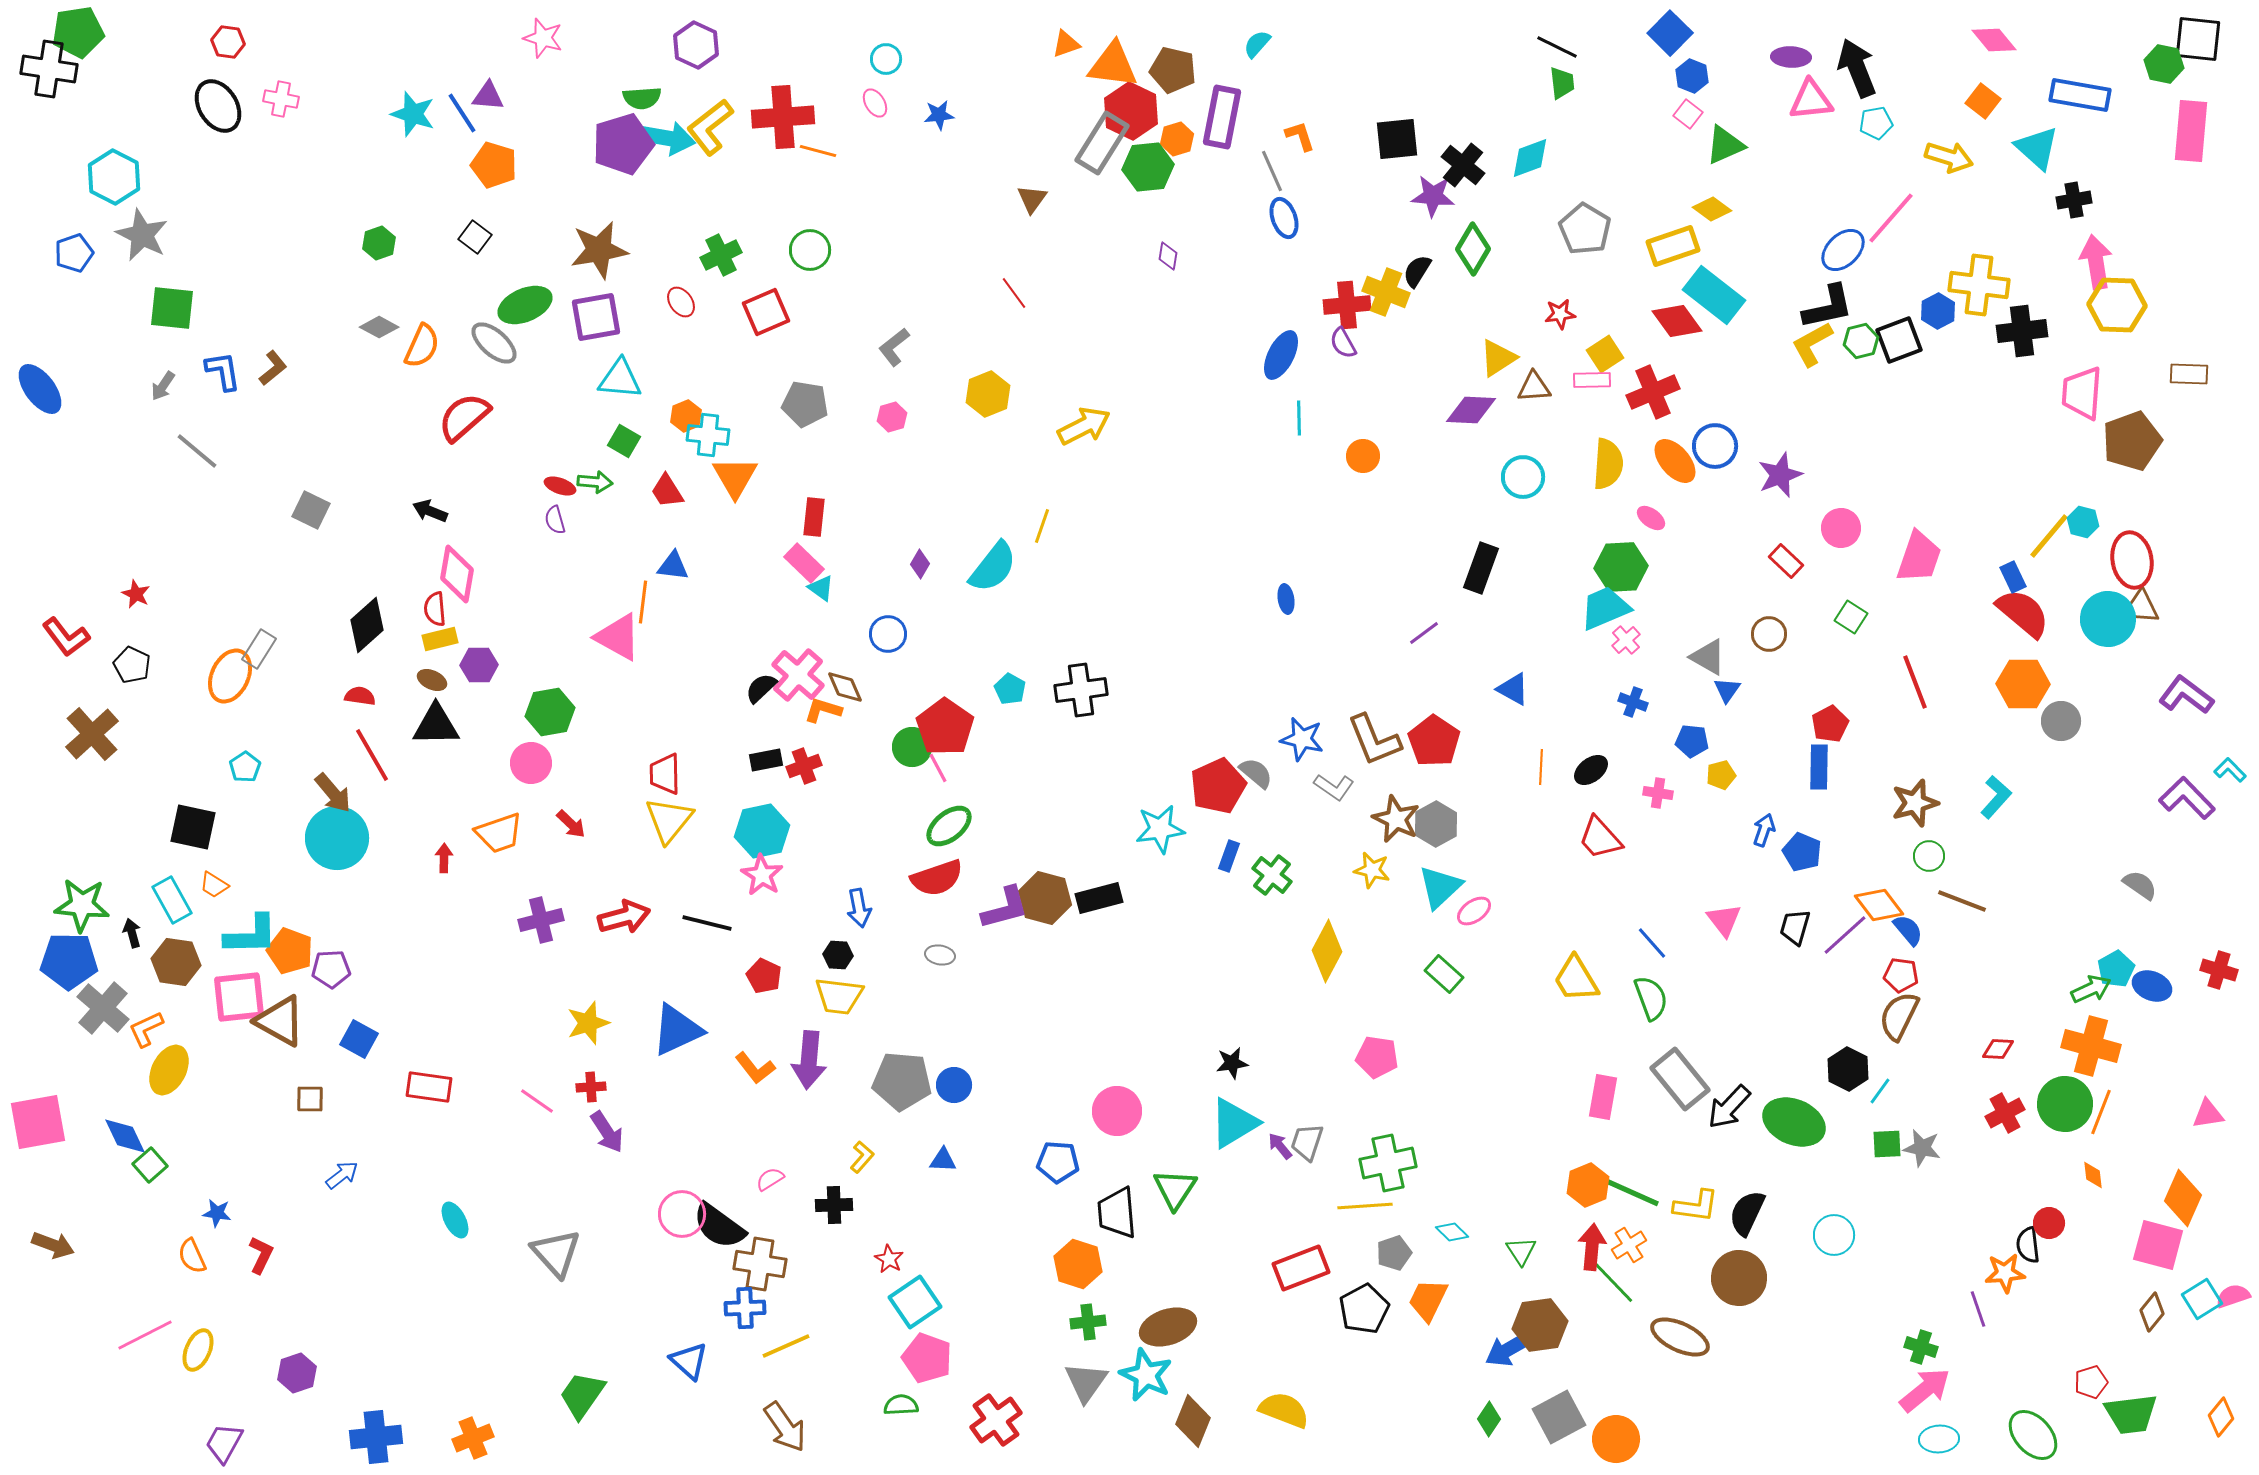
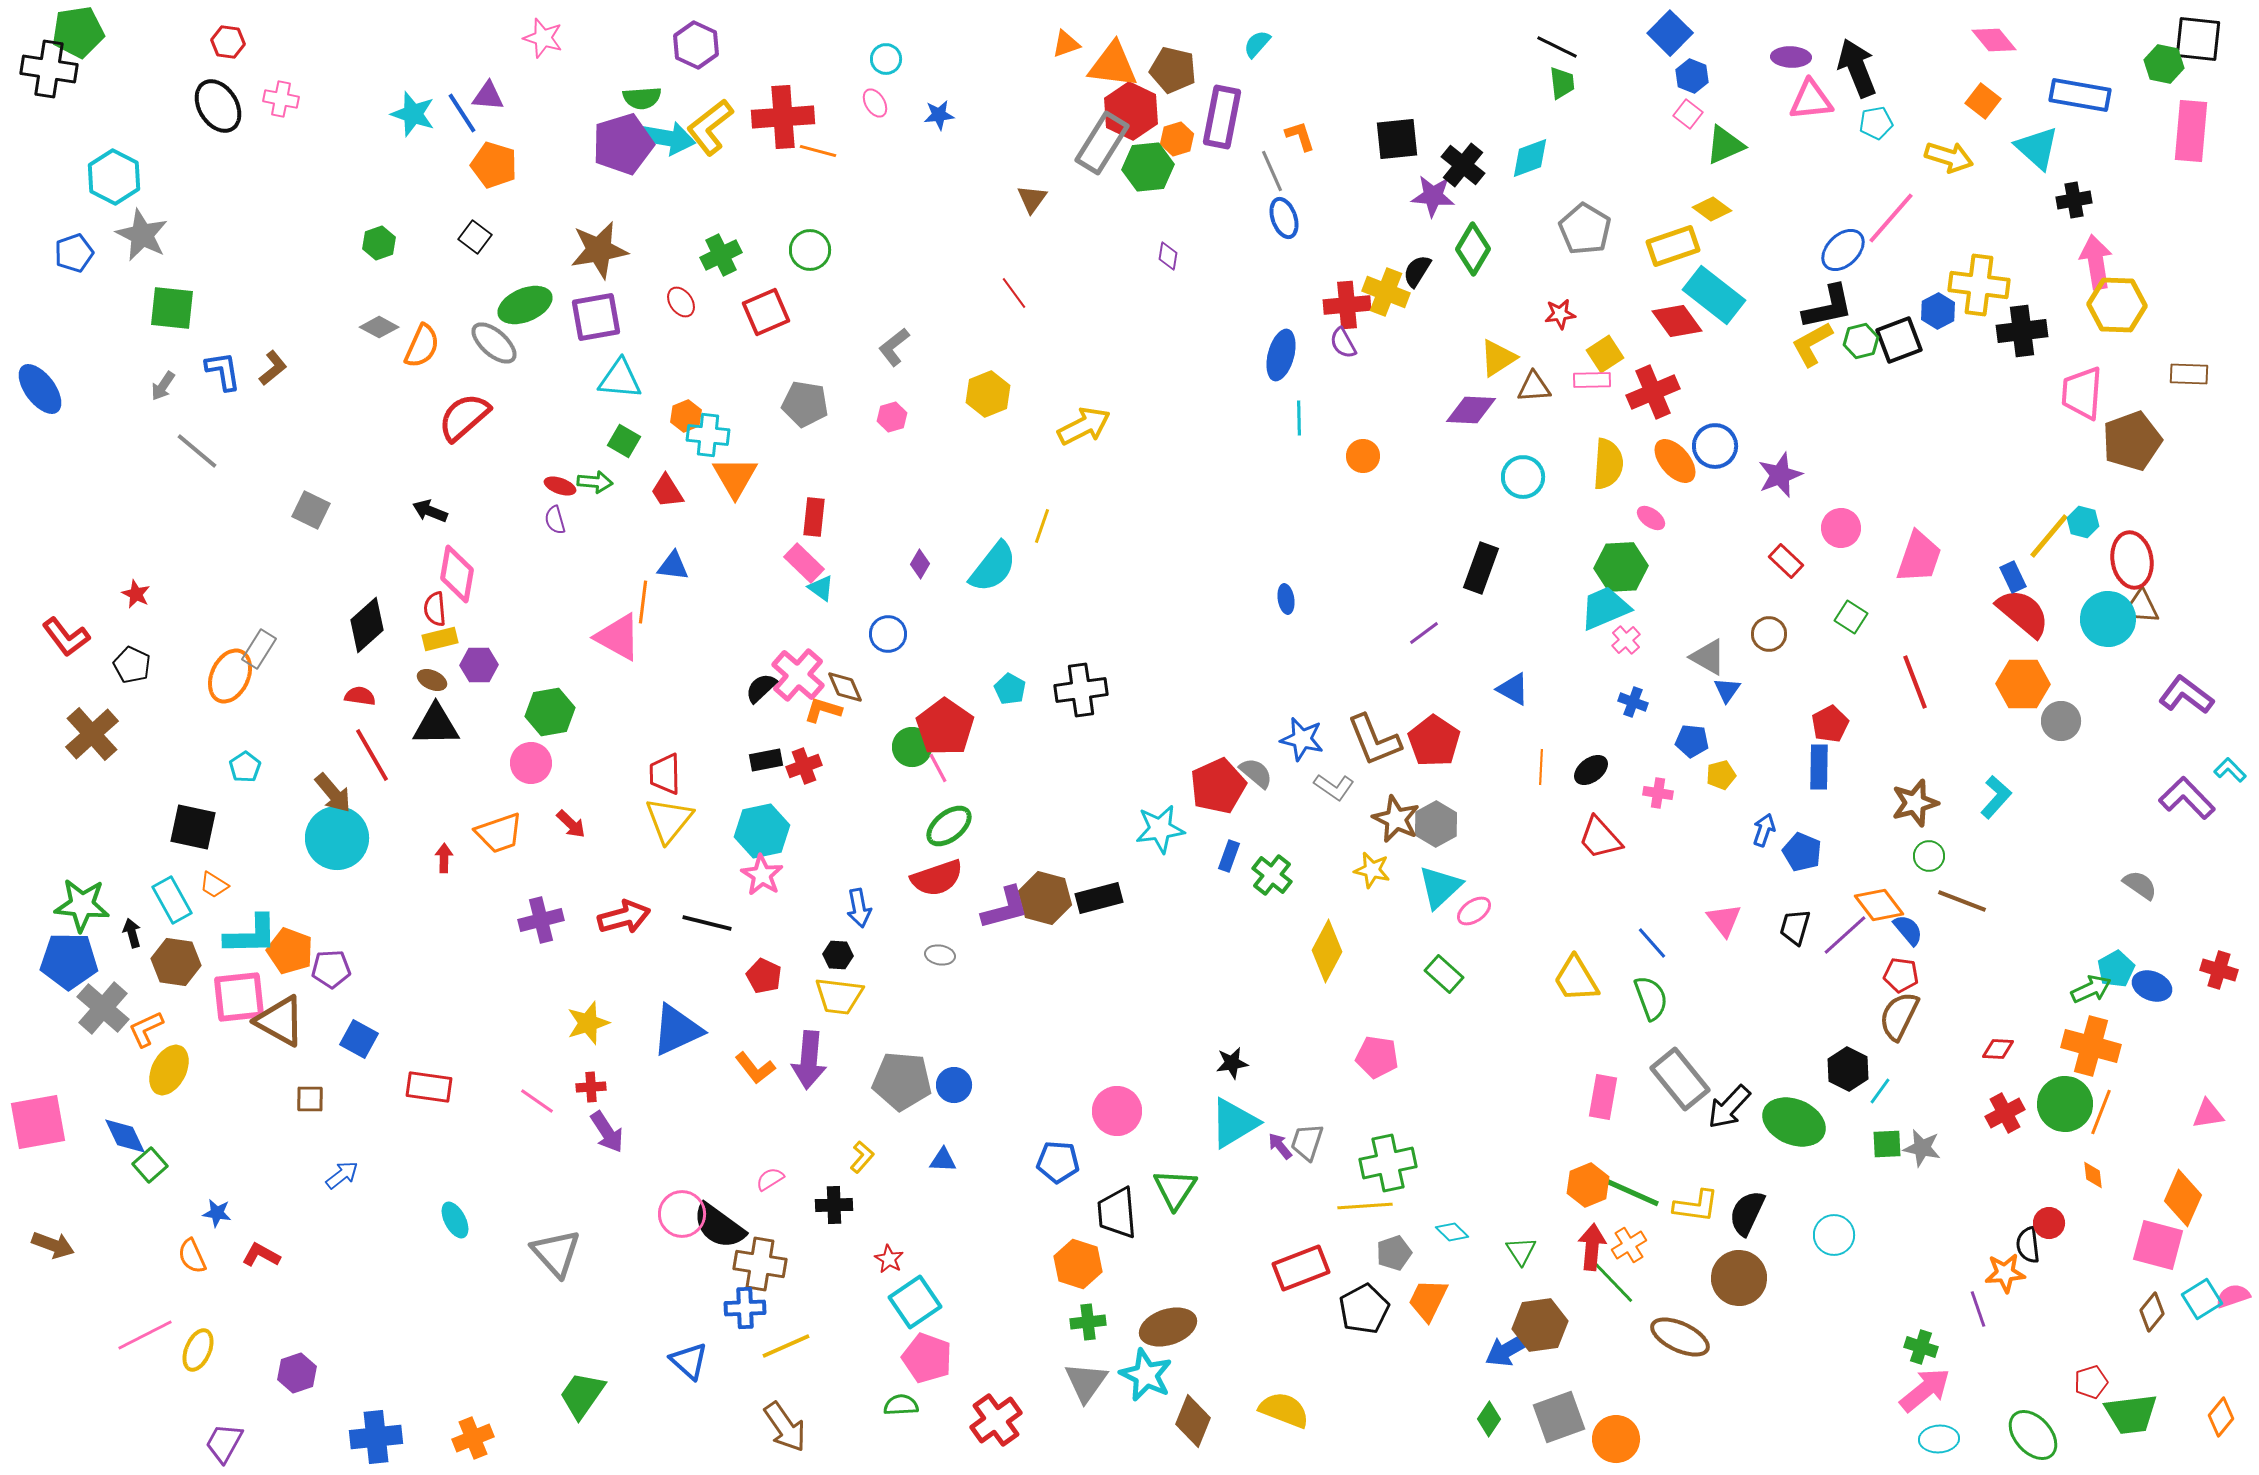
blue ellipse at (1281, 355): rotated 12 degrees counterclockwise
red L-shape at (261, 1255): rotated 87 degrees counterclockwise
gray square at (1559, 1417): rotated 8 degrees clockwise
